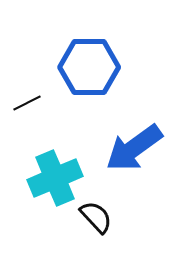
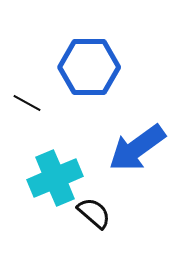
black line: rotated 56 degrees clockwise
blue arrow: moved 3 px right
black semicircle: moved 2 px left, 4 px up; rotated 6 degrees counterclockwise
